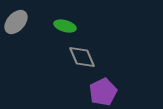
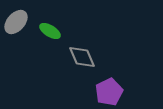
green ellipse: moved 15 px left, 5 px down; rotated 15 degrees clockwise
purple pentagon: moved 6 px right
